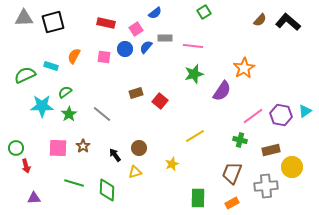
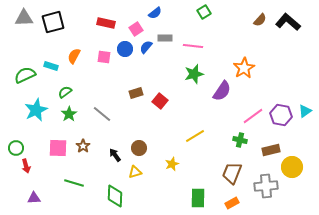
cyan star at (42, 106): moved 6 px left, 4 px down; rotated 25 degrees counterclockwise
green diamond at (107, 190): moved 8 px right, 6 px down
